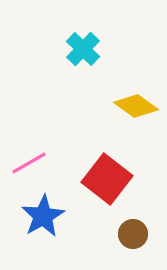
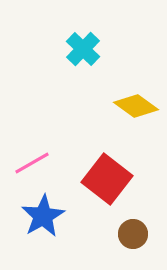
pink line: moved 3 px right
